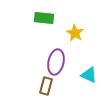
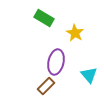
green rectangle: rotated 24 degrees clockwise
cyan triangle: rotated 24 degrees clockwise
brown rectangle: rotated 30 degrees clockwise
